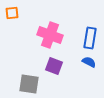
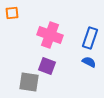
blue rectangle: rotated 10 degrees clockwise
purple square: moved 7 px left
gray square: moved 2 px up
